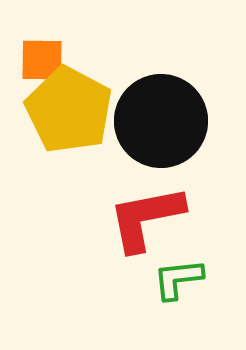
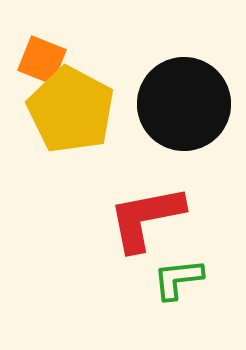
orange square: rotated 21 degrees clockwise
yellow pentagon: moved 2 px right
black circle: moved 23 px right, 17 px up
